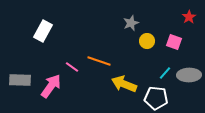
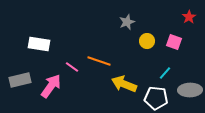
gray star: moved 4 px left, 1 px up
white rectangle: moved 4 px left, 13 px down; rotated 70 degrees clockwise
gray ellipse: moved 1 px right, 15 px down
gray rectangle: rotated 15 degrees counterclockwise
